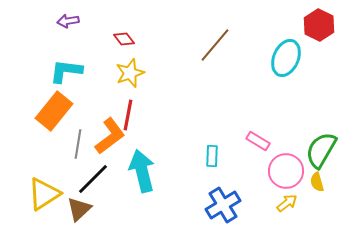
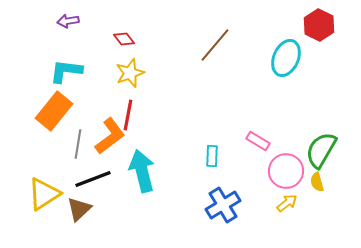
black line: rotated 24 degrees clockwise
